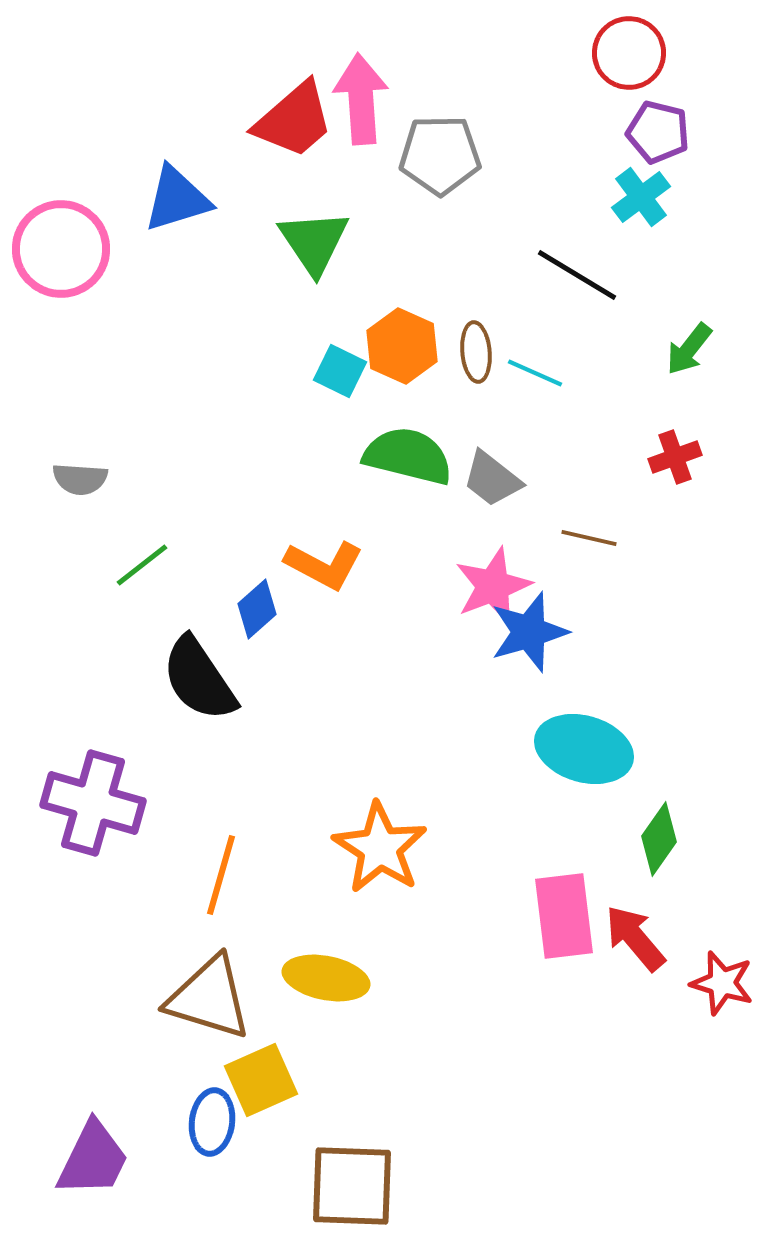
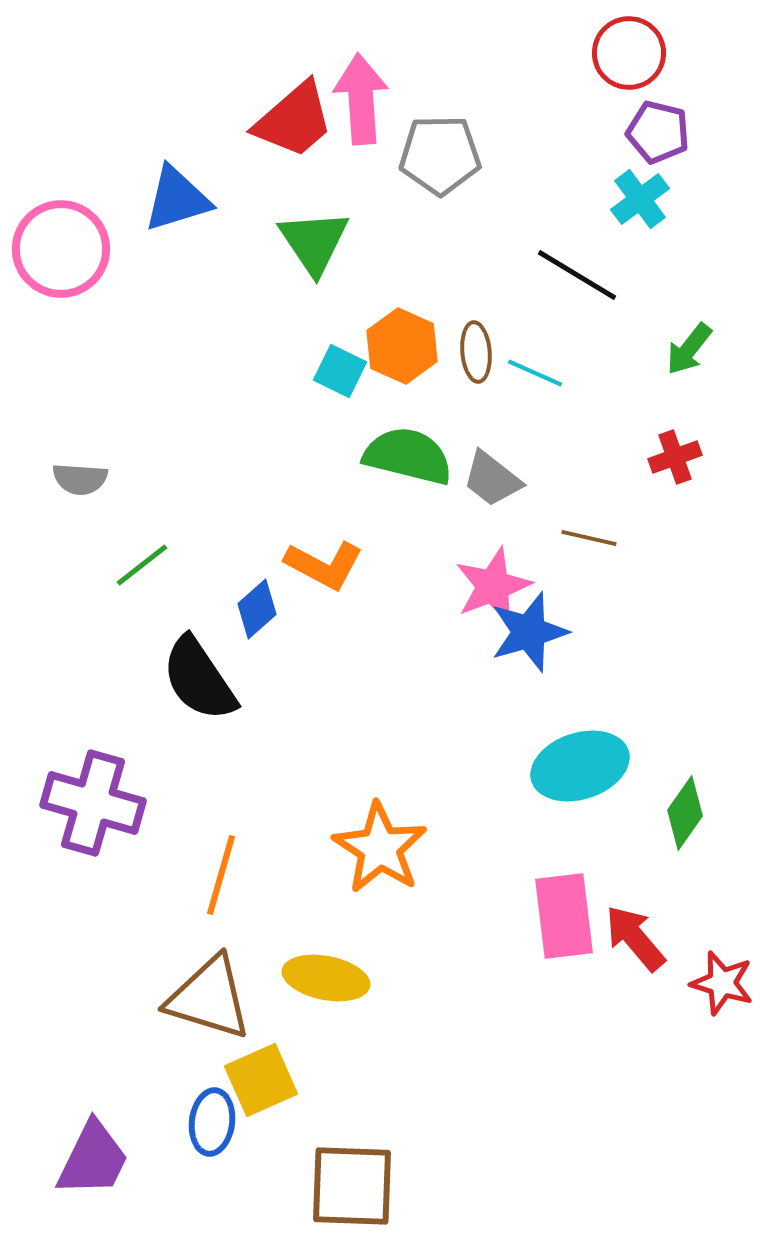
cyan cross: moved 1 px left, 2 px down
cyan ellipse: moved 4 px left, 17 px down; rotated 34 degrees counterclockwise
green diamond: moved 26 px right, 26 px up
